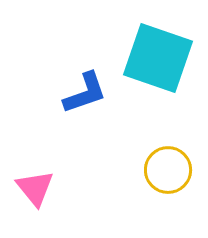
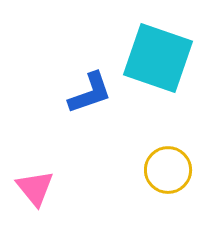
blue L-shape: moved 5 px right
